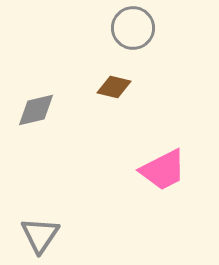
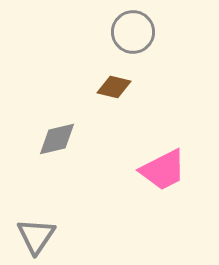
gray circle: moved 4 px down
gray diamond: moved 21 px right, 29 px down
gray triangle: moved 4 px left, 1 px down
